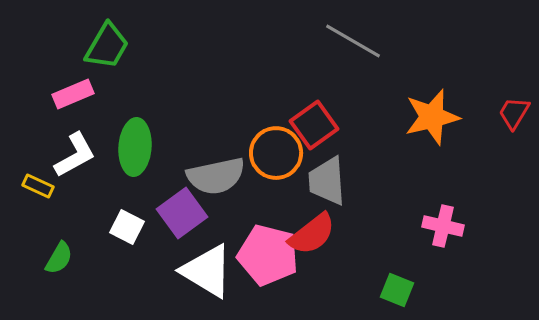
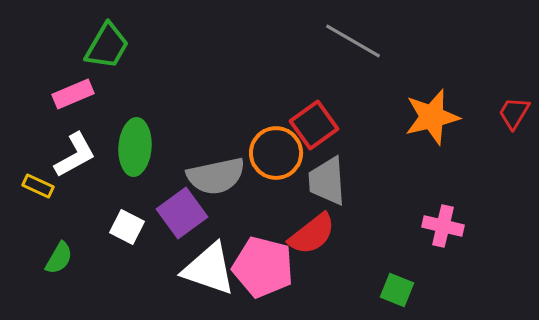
pink pentagon: moved 5 px left, 12 px down
white triangle: moved 2 px right, 2 px up; rotated 12 degrees counterclockwise
